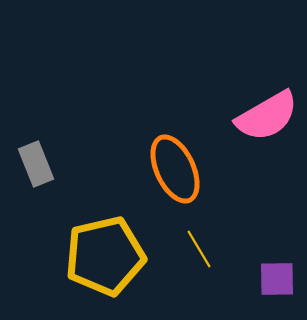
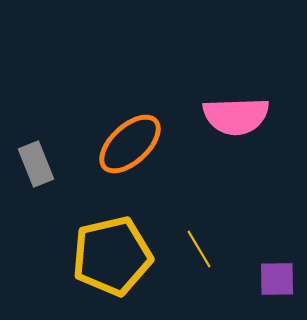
pink semicircle: moved 31 px left; rotated 28 degrees clockwise
orange ellipse: moved 45 px left, 25 px up; rotated 72 degrees clockwise
yellow pentagon: moved 7 px right
